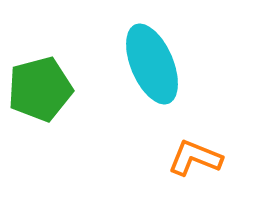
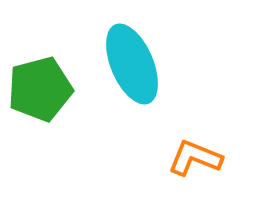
cyan ellipse: moved 20 px left
